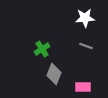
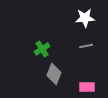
gray line: rotated 32 degrees counterclockwise
pink rectangle: moved 4 px right
